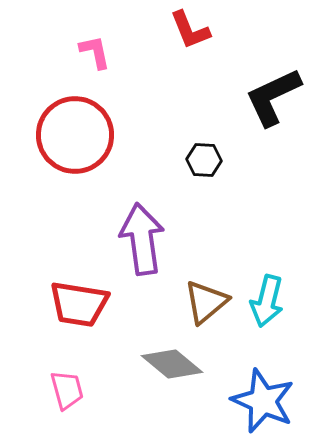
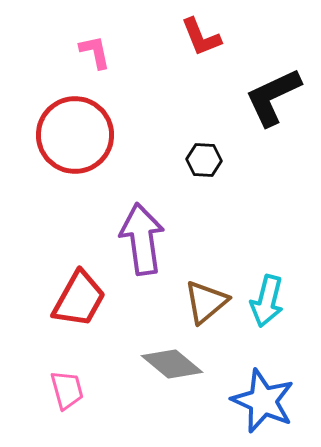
red L-shape: moved 11 px right, 7 px down
red trapezoid: moved 5 px up; rotated 70 degrees counterclockwise
